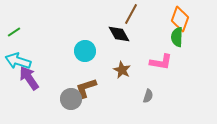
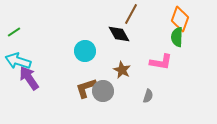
gray circle: moved 32 px right, 8 px up
